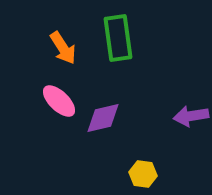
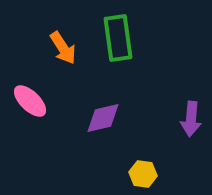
pink ellipse: moved 29 px left
purple arrow: moved 3 px down; rotated 76 degrees counterclockwise
